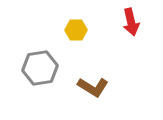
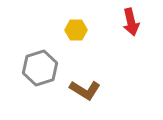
gray hexagon: rotated 8 degrees counterclockwise
brown L-shape: moved 8 px left, 3 px down
